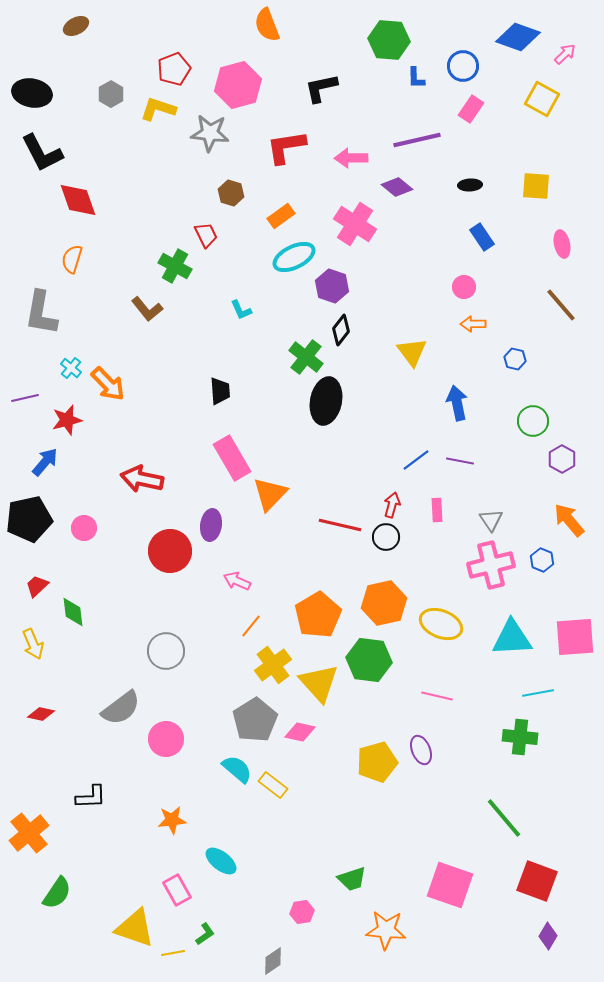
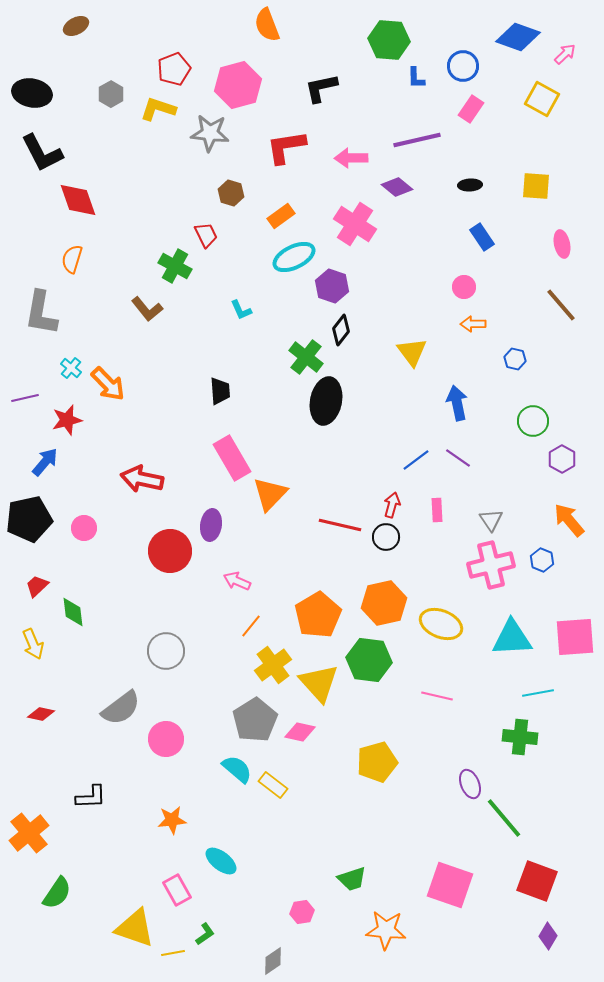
purple line at (460, 461): moved 2 px left, 3 px up; rotated 24 degrees clockwise
purple ellipse at (421, 750): moved 49 px right, 34 px down
